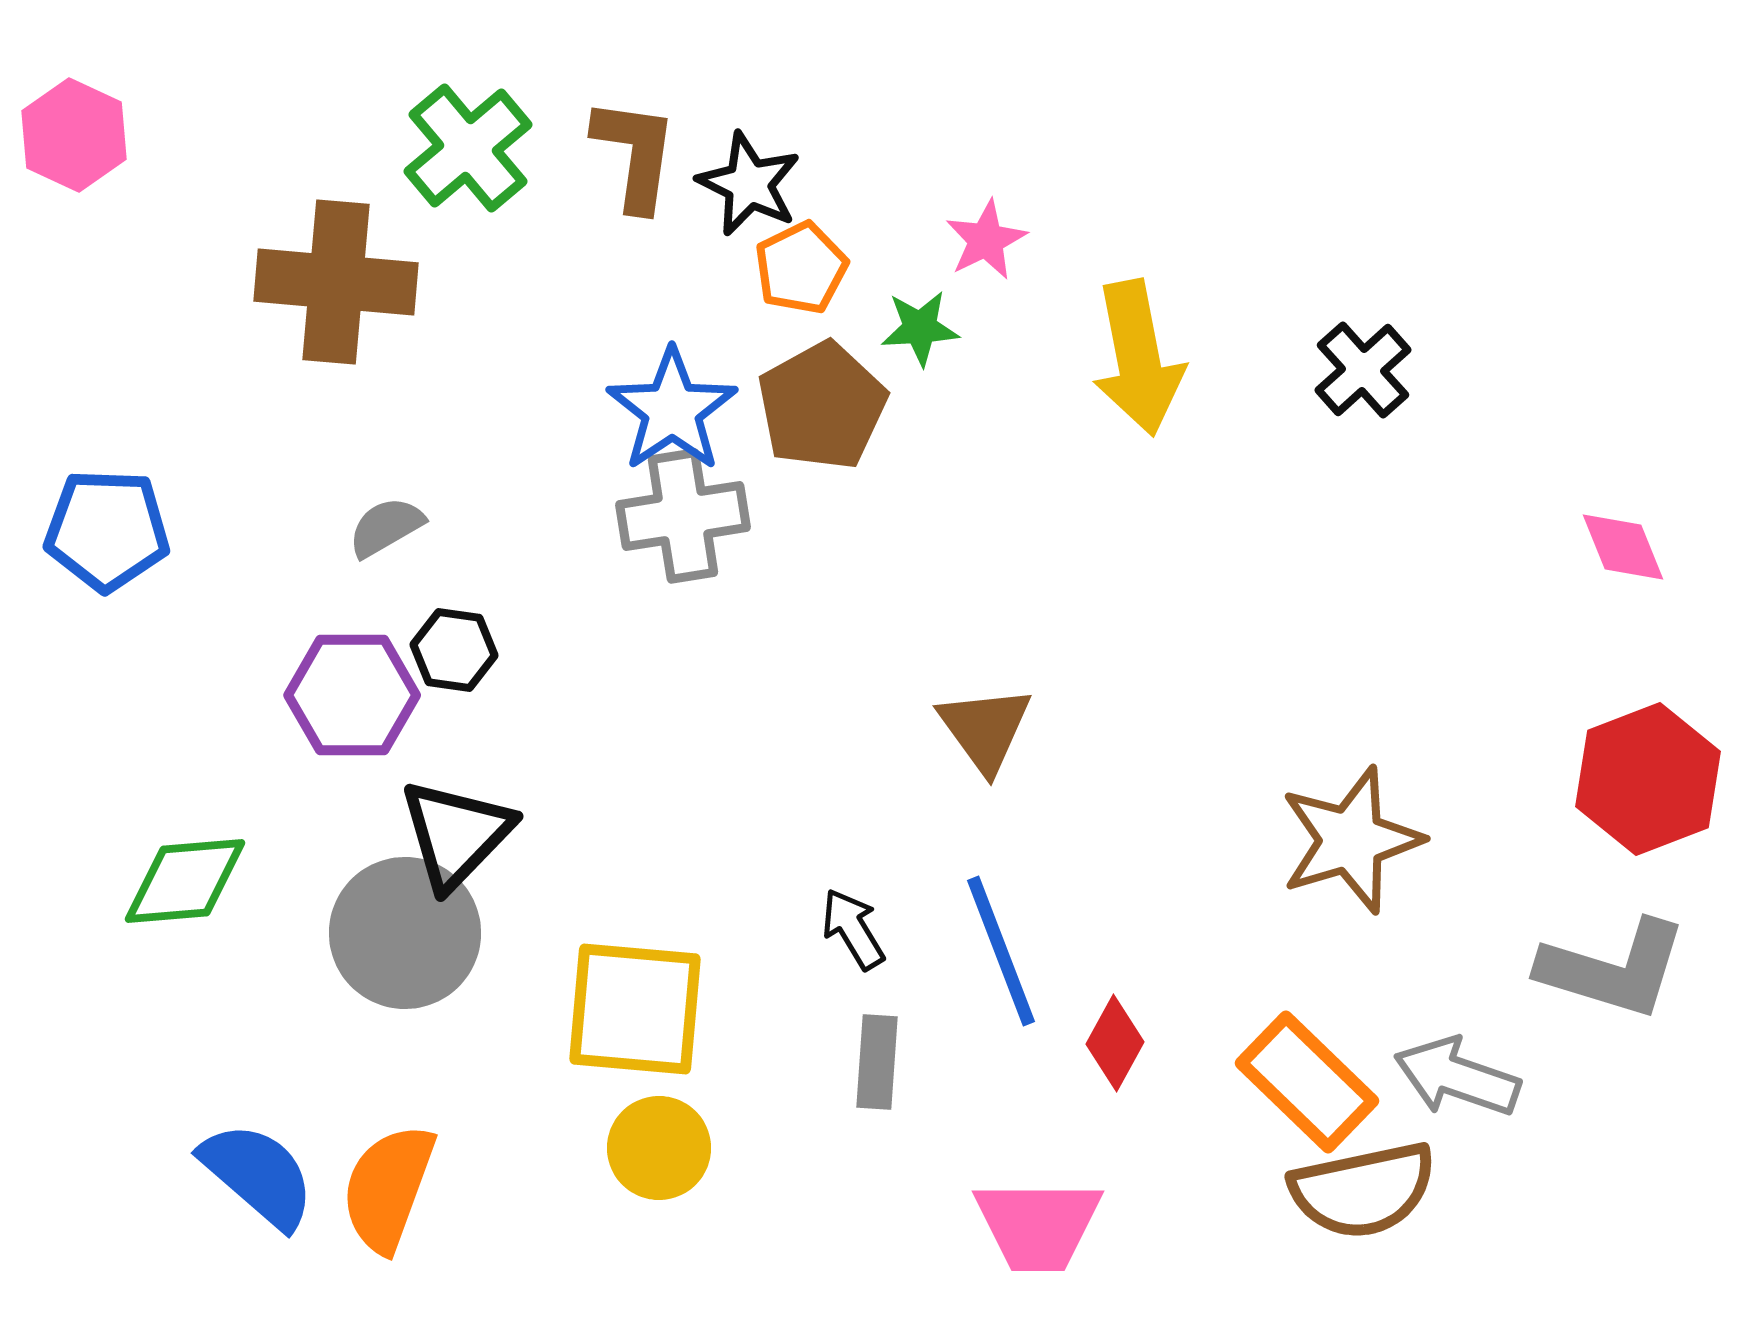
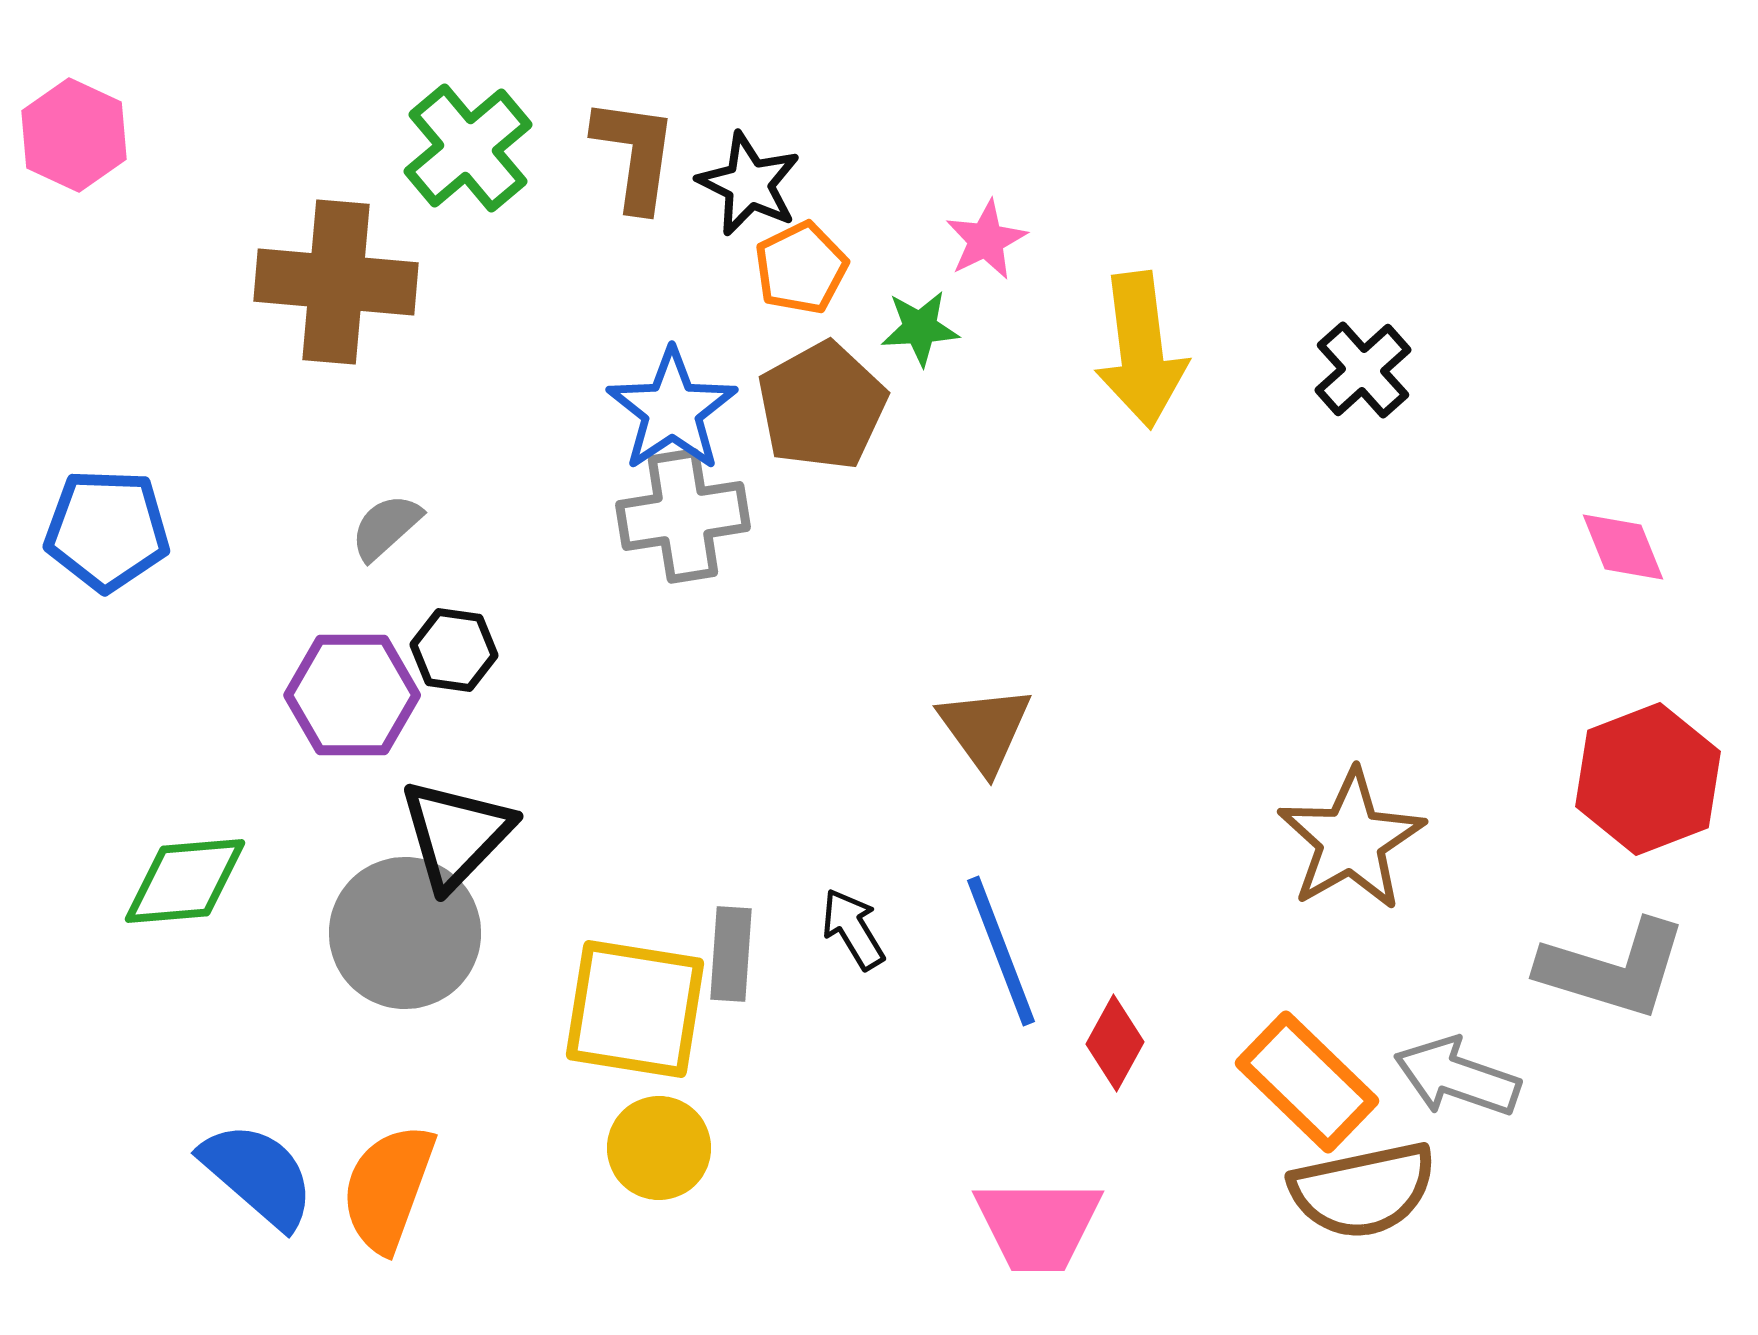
yellow arrow: moved 3 px right, 8 px up; rotated 4 degrees clockwise
gray semicircle: rotated 12 degrees counterclockwise
brown star: rotated 13 degrees counterclockwise
yellow square: rotated 4 degrees clockwise
gray rectangle: moved 146 px left, 108 px up
